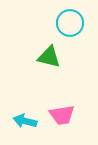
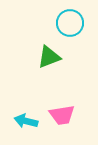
green triangle: rotated 35 degrees counterclockwise
cyan arrow: moved 1 px right
